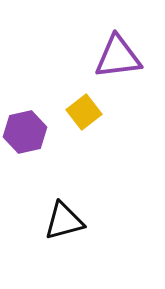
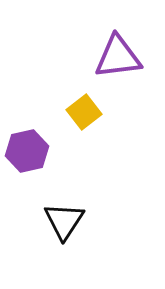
purple hexagon: moved 2 px right, 19 px down
black triangle: rotated 42 degrees counterclockwise
